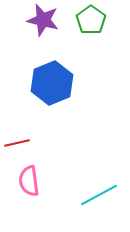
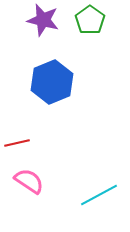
green pentagon: moved 1 px left
blue hexagon: moved 1 px up
pink semicircle: rotated 132 degrees clockwise
